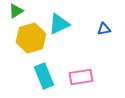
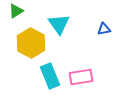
cyan triangle: rotated 40 degrees counterclockwise
yellow hexagon: moved 5 px down; rotated 16 degrees counterclockwise
cyan rectangle: moved 6 px right
